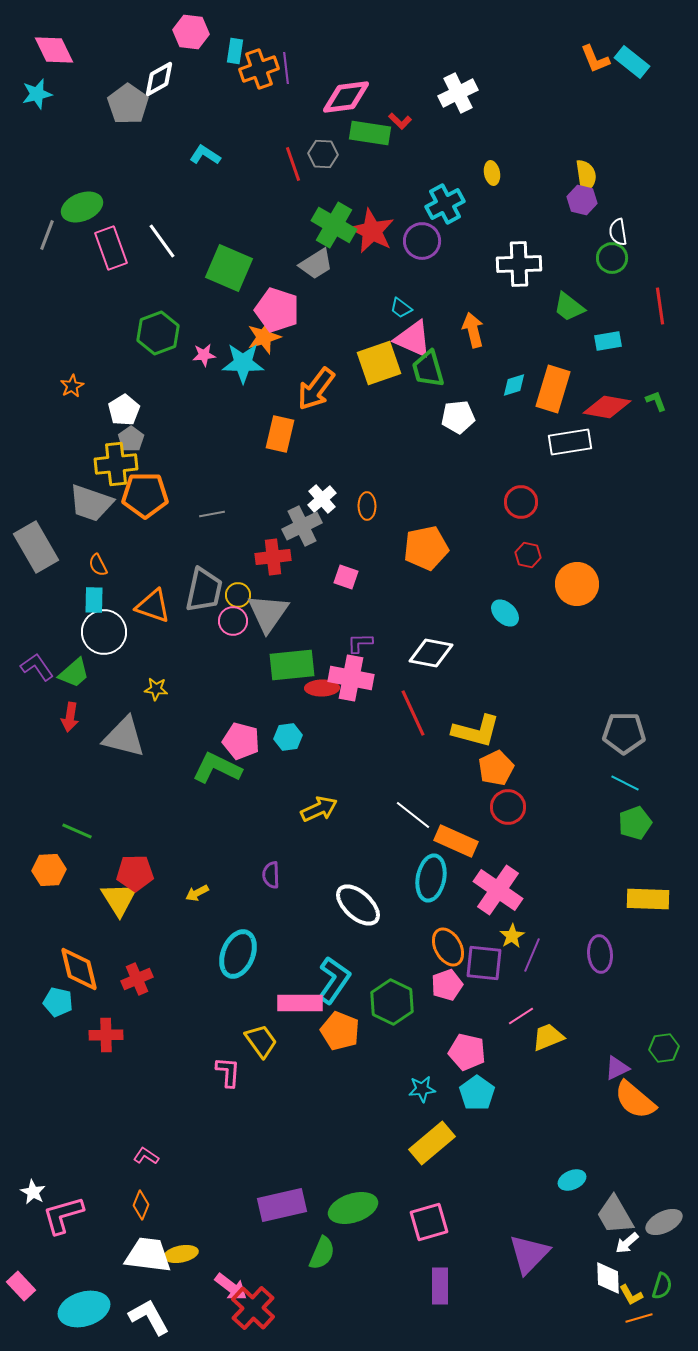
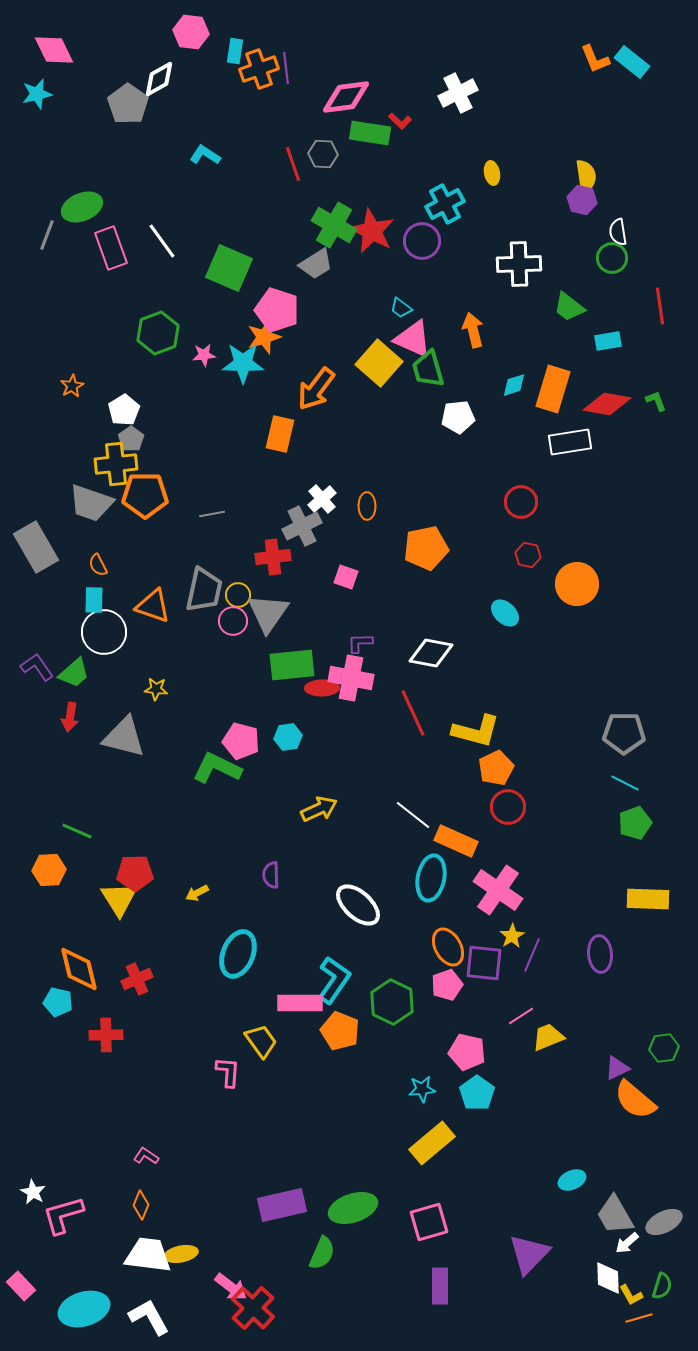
yellow square at (379, 363): rotated 30 degrees counterclockwise
red diamond at (607, 407): moved 3 px up
